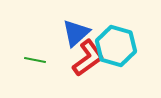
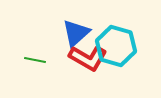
red L-shape: rotated 66 degrees clockwise
